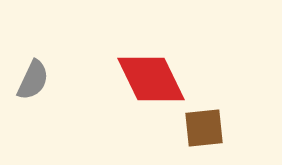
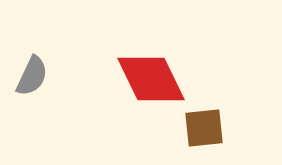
gray semicircle: moved 1 px left, 4 px up
